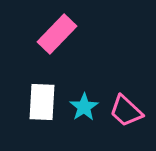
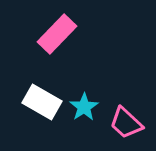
white rectangle: rotated 63 degrees counterclockwise
pink trapezoid: moved 12 px down
